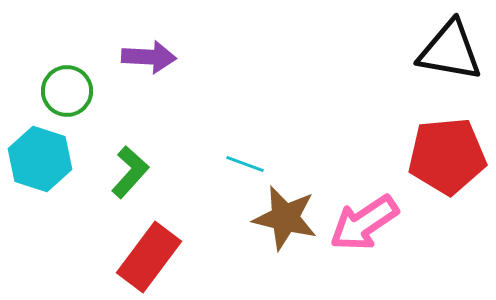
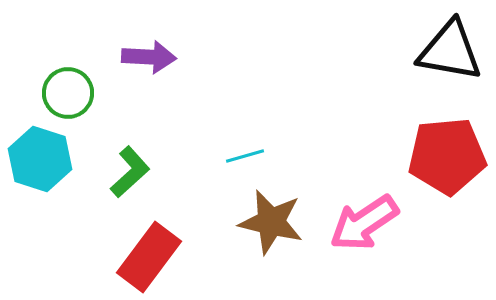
green circle: moved 1 px right, 2 px down
cyan line: moved 8 px up; rotated 36 degrees counterclockwise
green L-shape: rotated 6 degrees clockwise
brown star: moved 14 px left, 4 px down
